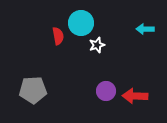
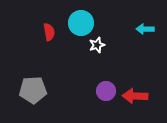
red semicircle: moved 9 px left, 4 px up
